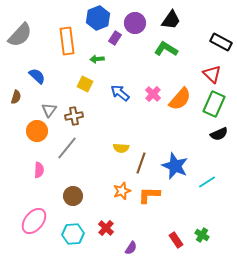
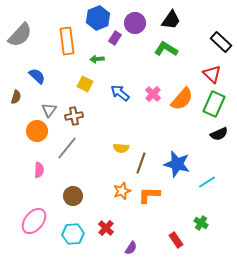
black rectangle: rotated 15 degrees clockwise
orange semicircle: moved 2 px right
blue star: moved 2 px right, 2 px up; rotated 8 degrees counterclockwise
green cross: moved 1 px left, 12 px up
